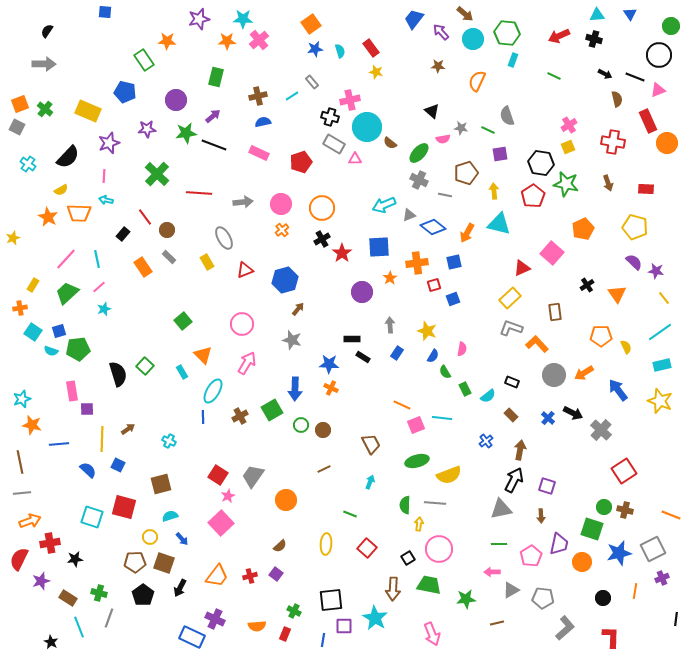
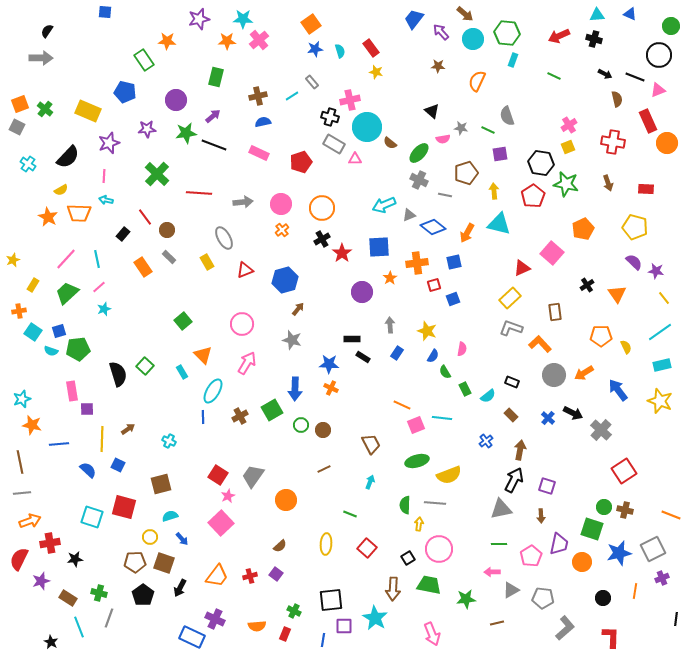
blue triangle at (630, 14): rotated 32 degrees counterclockwise
gray arrow at (44, 64): moved 3 px left, 6 px up
yellow star at (13, 238): moved 22 px down
orange cross at (20, 308): moved 1 px left, 3 px down
orange L-shape at (537, 344): moved 3 px right
